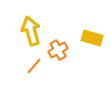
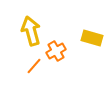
orange cross: moved 2 px left, 1 px down
